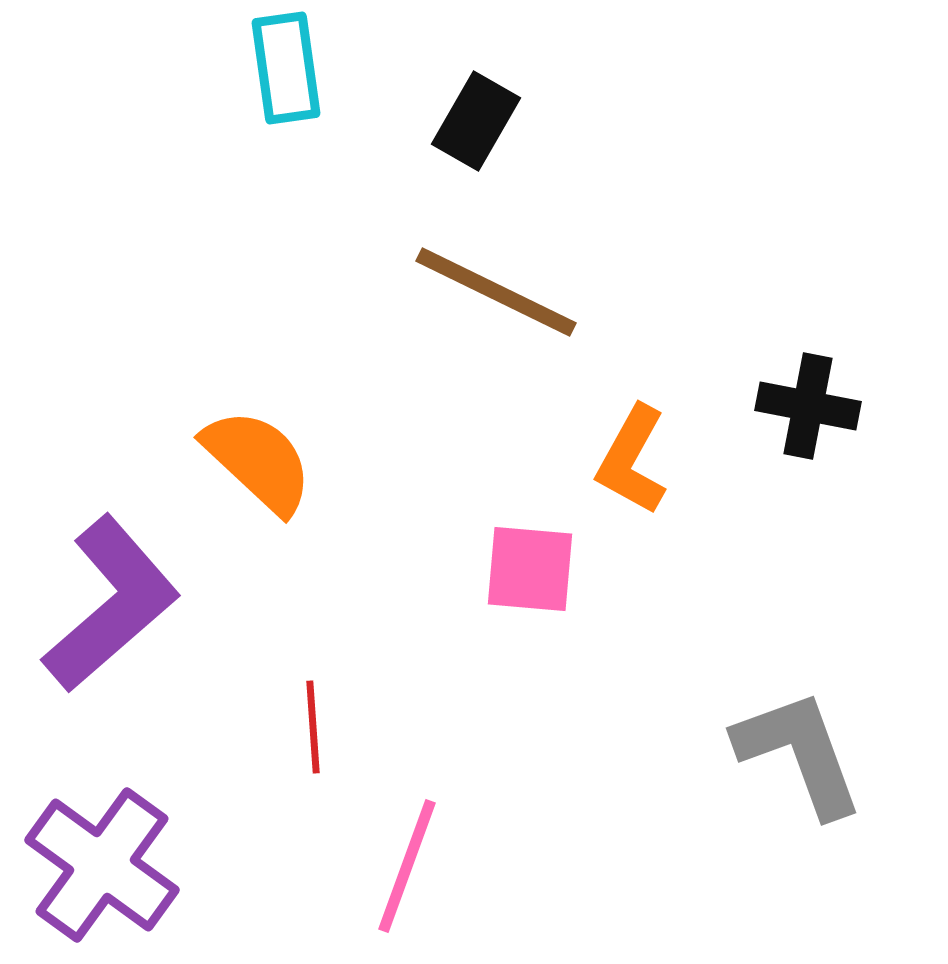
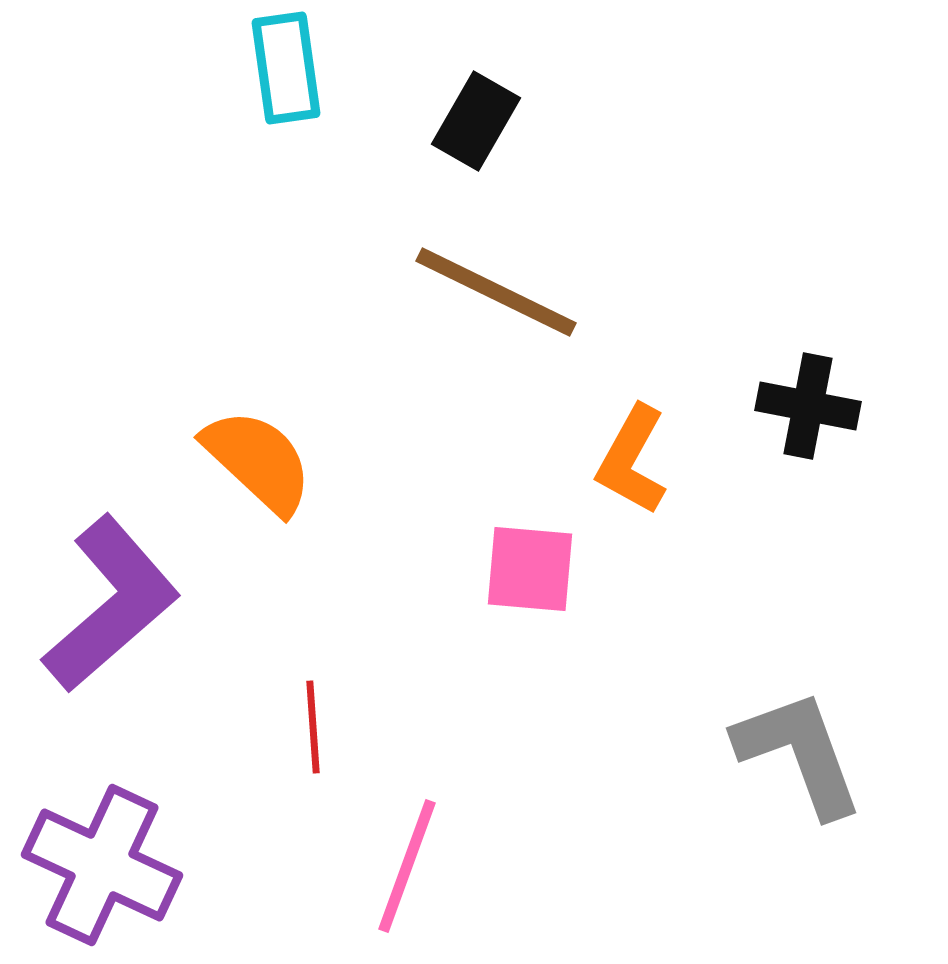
purple cross: rotated 11 degrees counterclockwise
